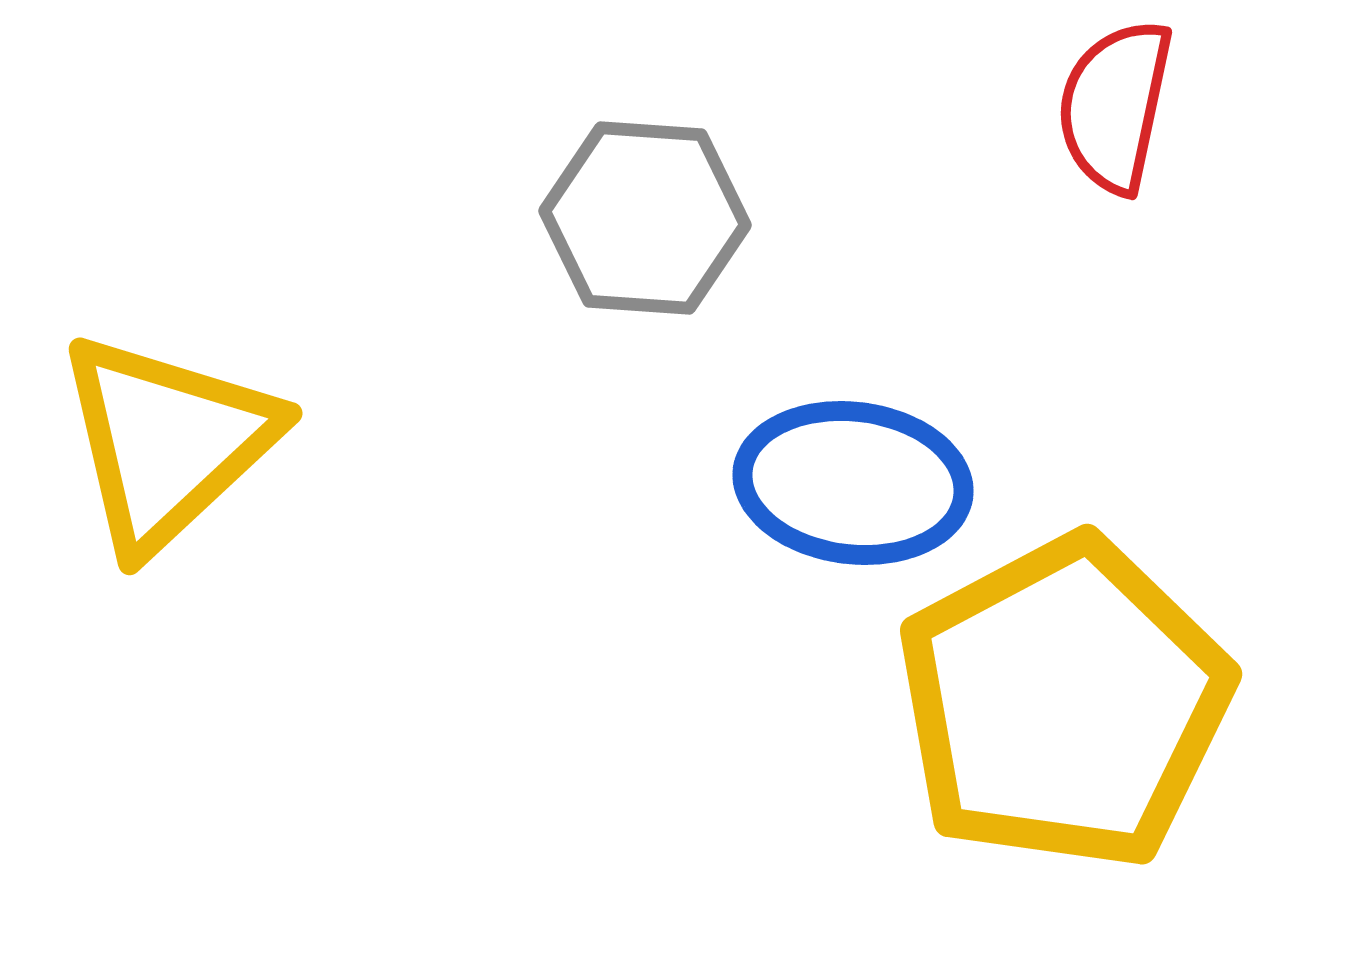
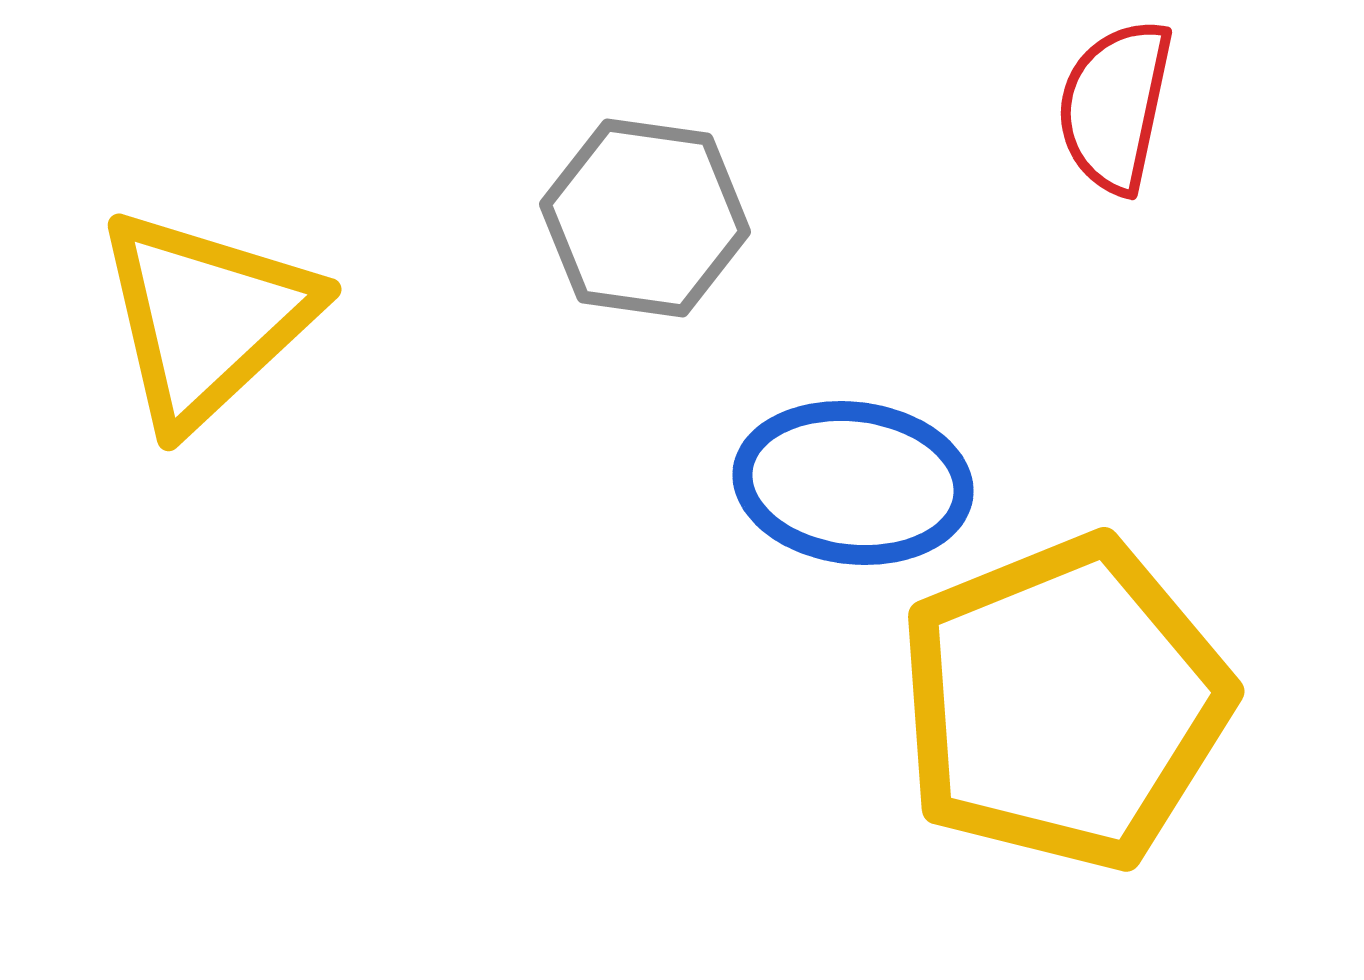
gray hexagon: rotated 4 degrees clockwise
yellow triangle: moved 39 px right, 124 px up
yellow pentagon: rotated 6 degrees clockwise
